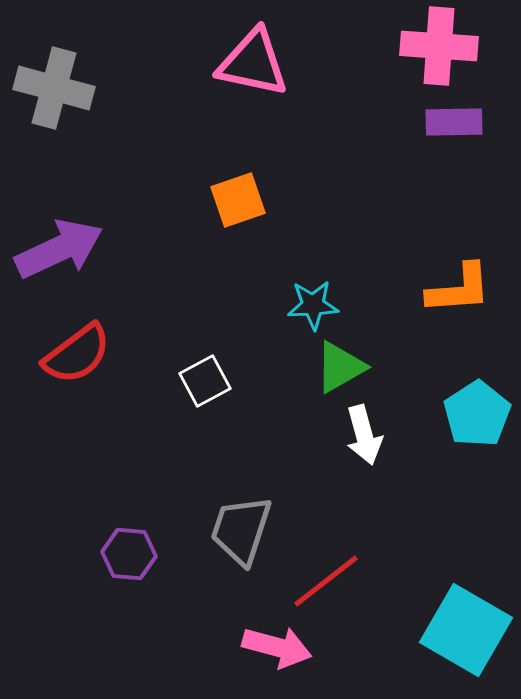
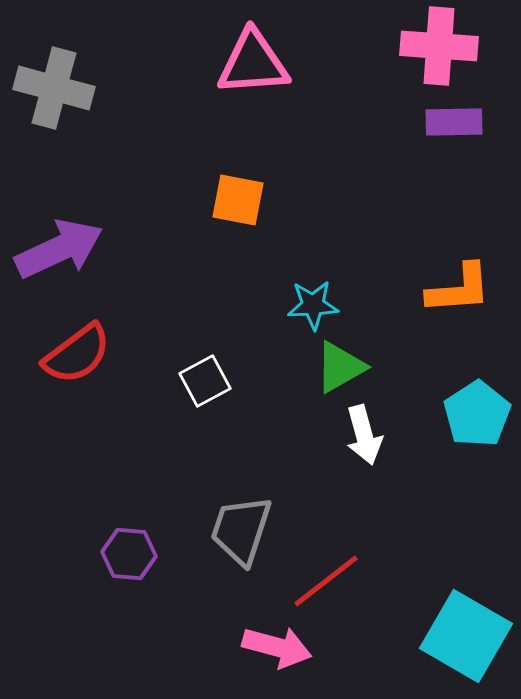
pink triangle: rotated 16 degrees counterclockwise
orange square: rotated 30 degrees clockwise
cyan square: moved 6 px down
